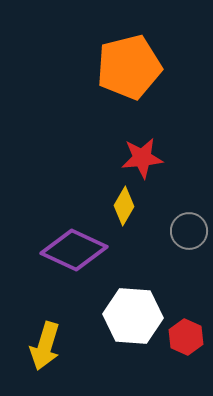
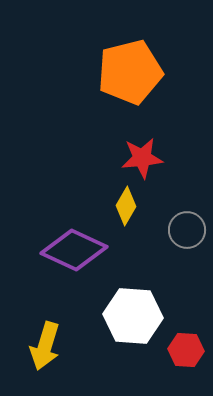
orange pentagon: moved 1 px right, 5 px down
yellow diamond: moved 2 px right
gray circle: moved 2 px left, 1 px up
red hexagon: moved 13 px down; rotated 20 degrees counterclockwise
